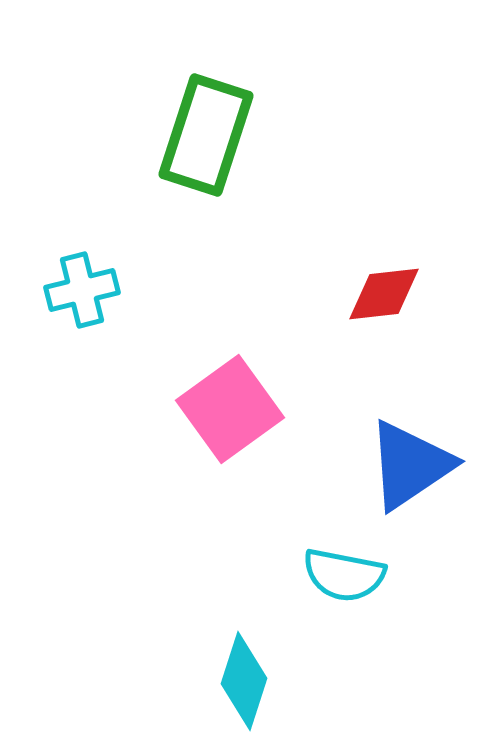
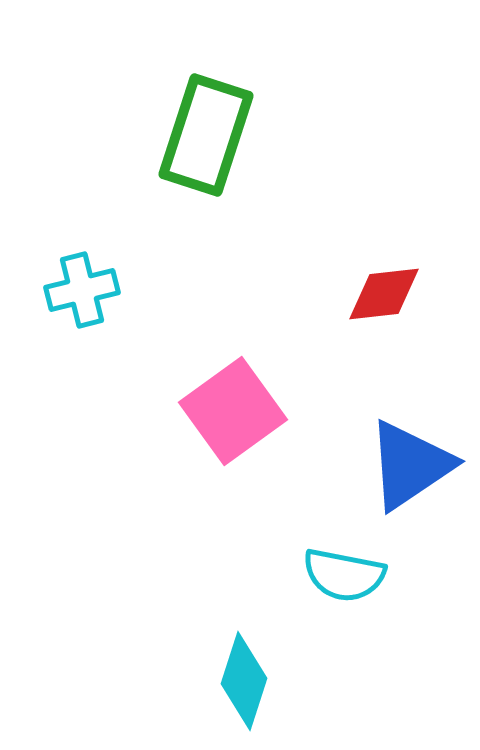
pink square: moved 3 px right, 2 px down
